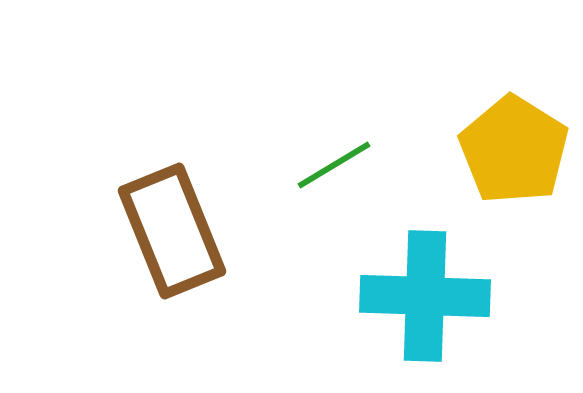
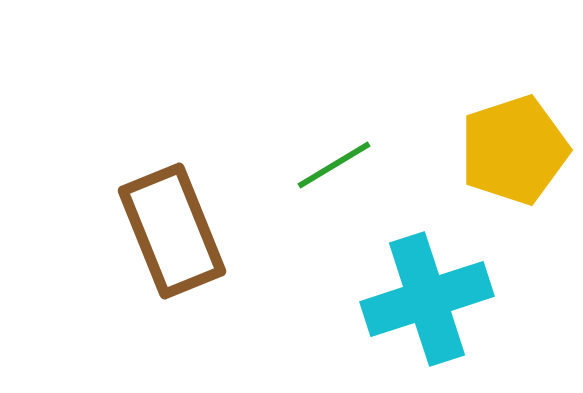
yellow pentagon: rotated 22 degrees clockwise
cyan cross: moved 2 px right, 3 px down; rotated 20 degrees counterclockwise
